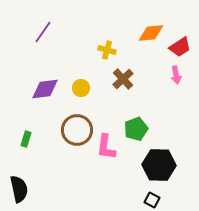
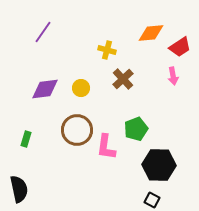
pink arrow: moved 3 px left, 1 px down
